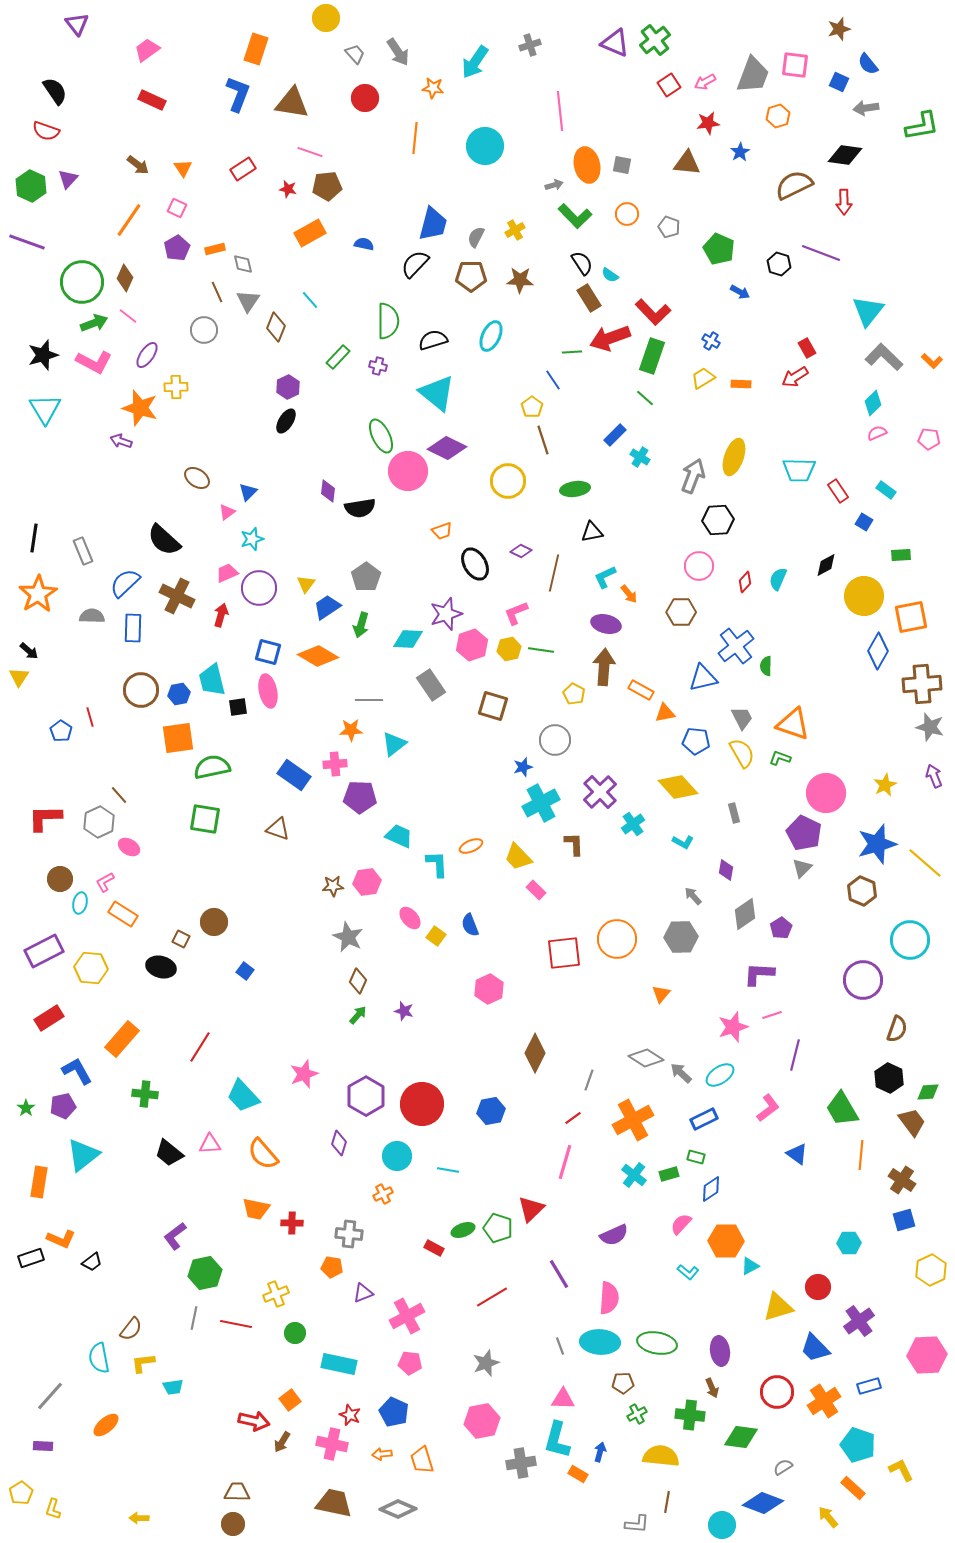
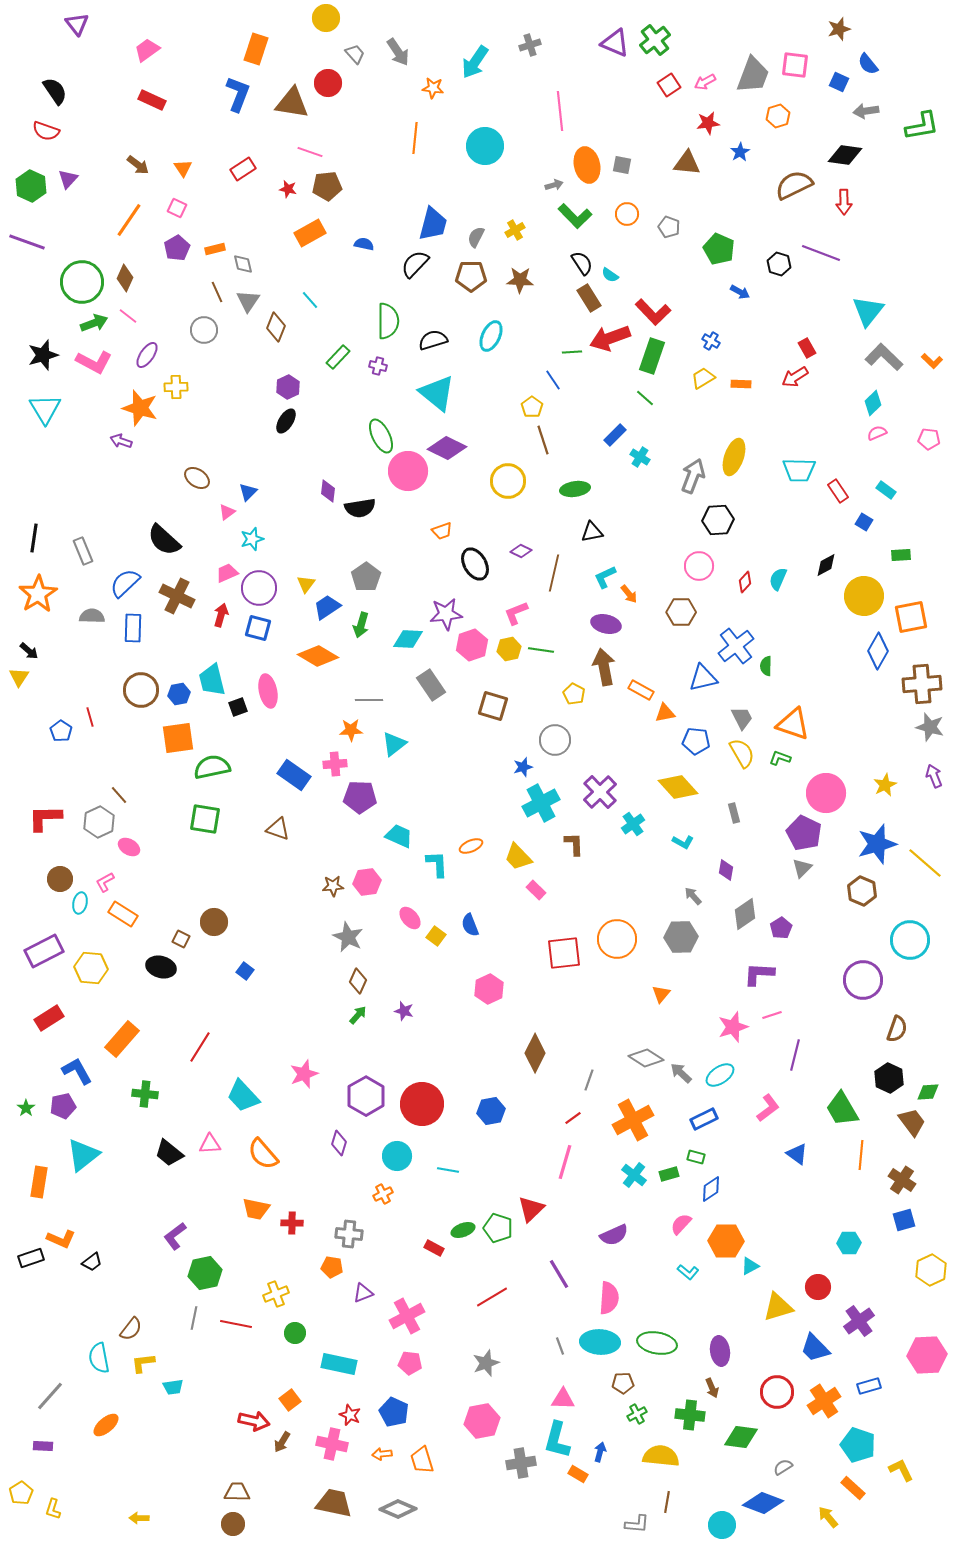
red circle at (365, 98): moved 37 px left, 15 px up
gray arrow at (866, 108): moved 3 px down
purple star at (446, 614): rotated 12 degrees clockwise
blue square at (268, 652): moved 10 px left, 24 px up
brown arrow at (604, 667): rotated 15 degrees counterclockwise
black square at (238, 707): rotated 12 degrees counterclockwise
